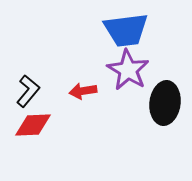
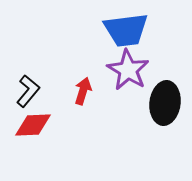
red arrow: rotated 116 degrees clockwise
